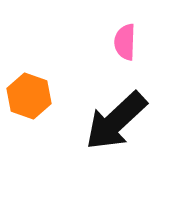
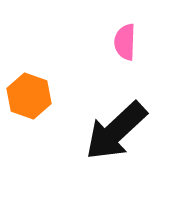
black arrow: moved 10 px down
